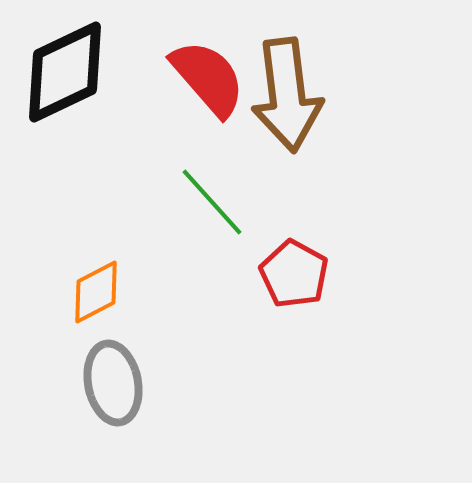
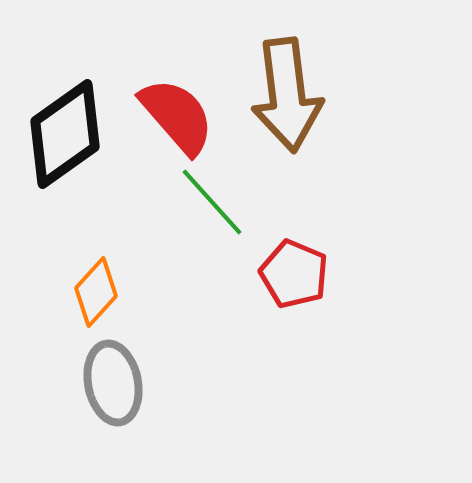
black diamond: moved 62 px down; rotated 10 degrees counterclockwise
red semicircle: moved 31 px left, 38 px down
red pentagon: rotated 6 degrees counterclockwise
orange diamond: rotated 20 degrees counterclockwise
